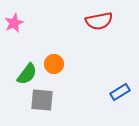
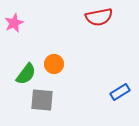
red semicircle: moved 4 px up
green semicircle: moved 1 px left
